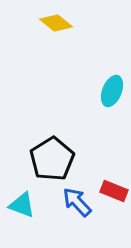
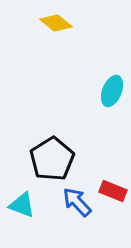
red rectangle: moved 1 px left
